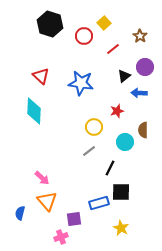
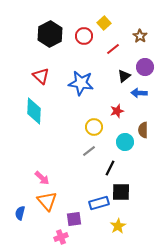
black hexagon: moved 10 px down; rotated 15 degrees clockwise
yellow star: moved 3 px left, 2 px up; rotated 14 degrees clockwise
